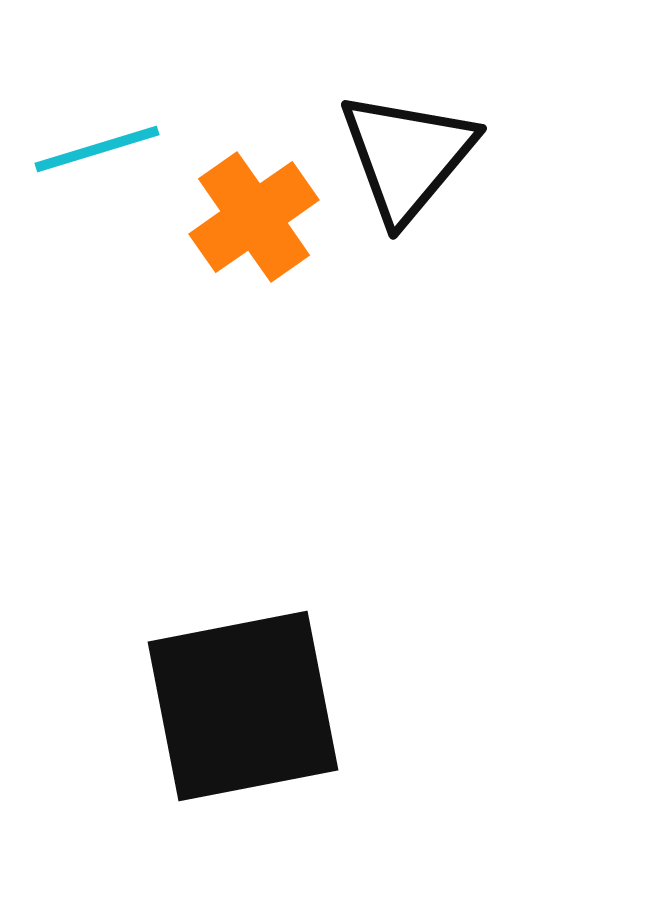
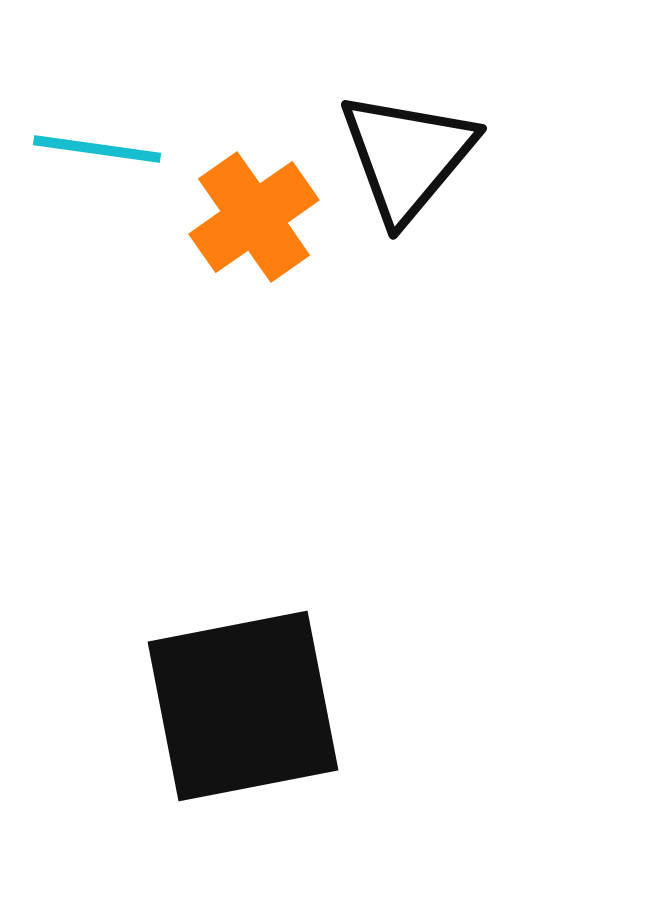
cyan line: rotated 25 degrees clockwise
